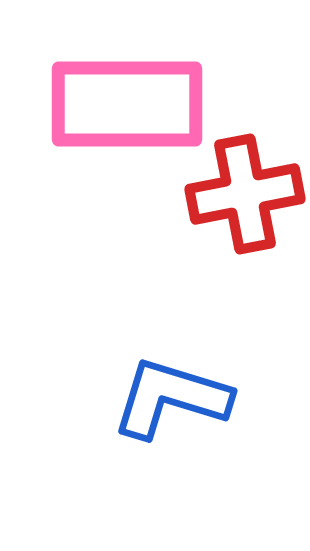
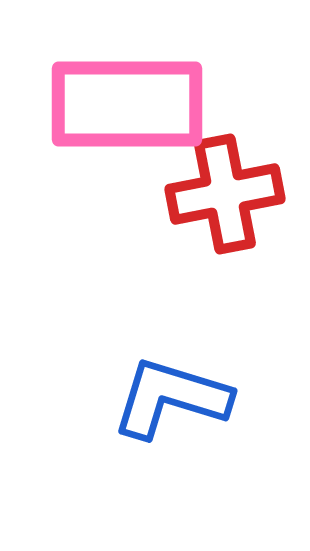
red cross: moved 20 px left
